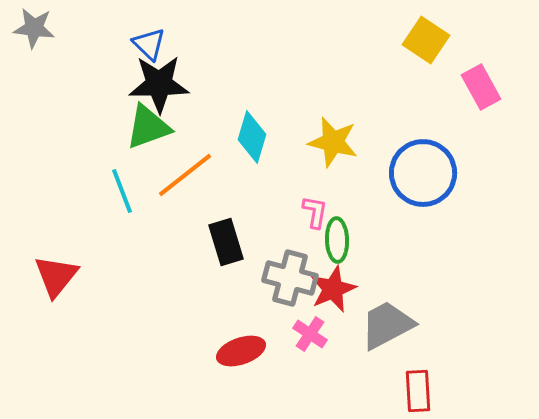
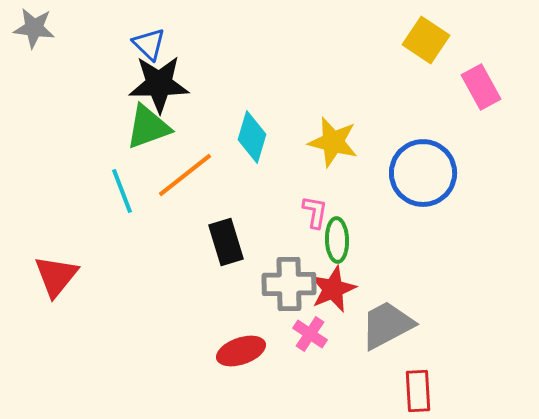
gray cross: moved 1 px left, 6 px down; rotated 16 degrees counterclockwise
